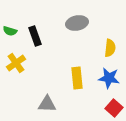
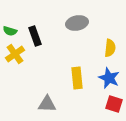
yellow cross: moved 1 px left, 9 px up
blue star: rotated 15 degrees clockwise
red square: moved 4 px up; rotated 24 degrees counterclockwise
